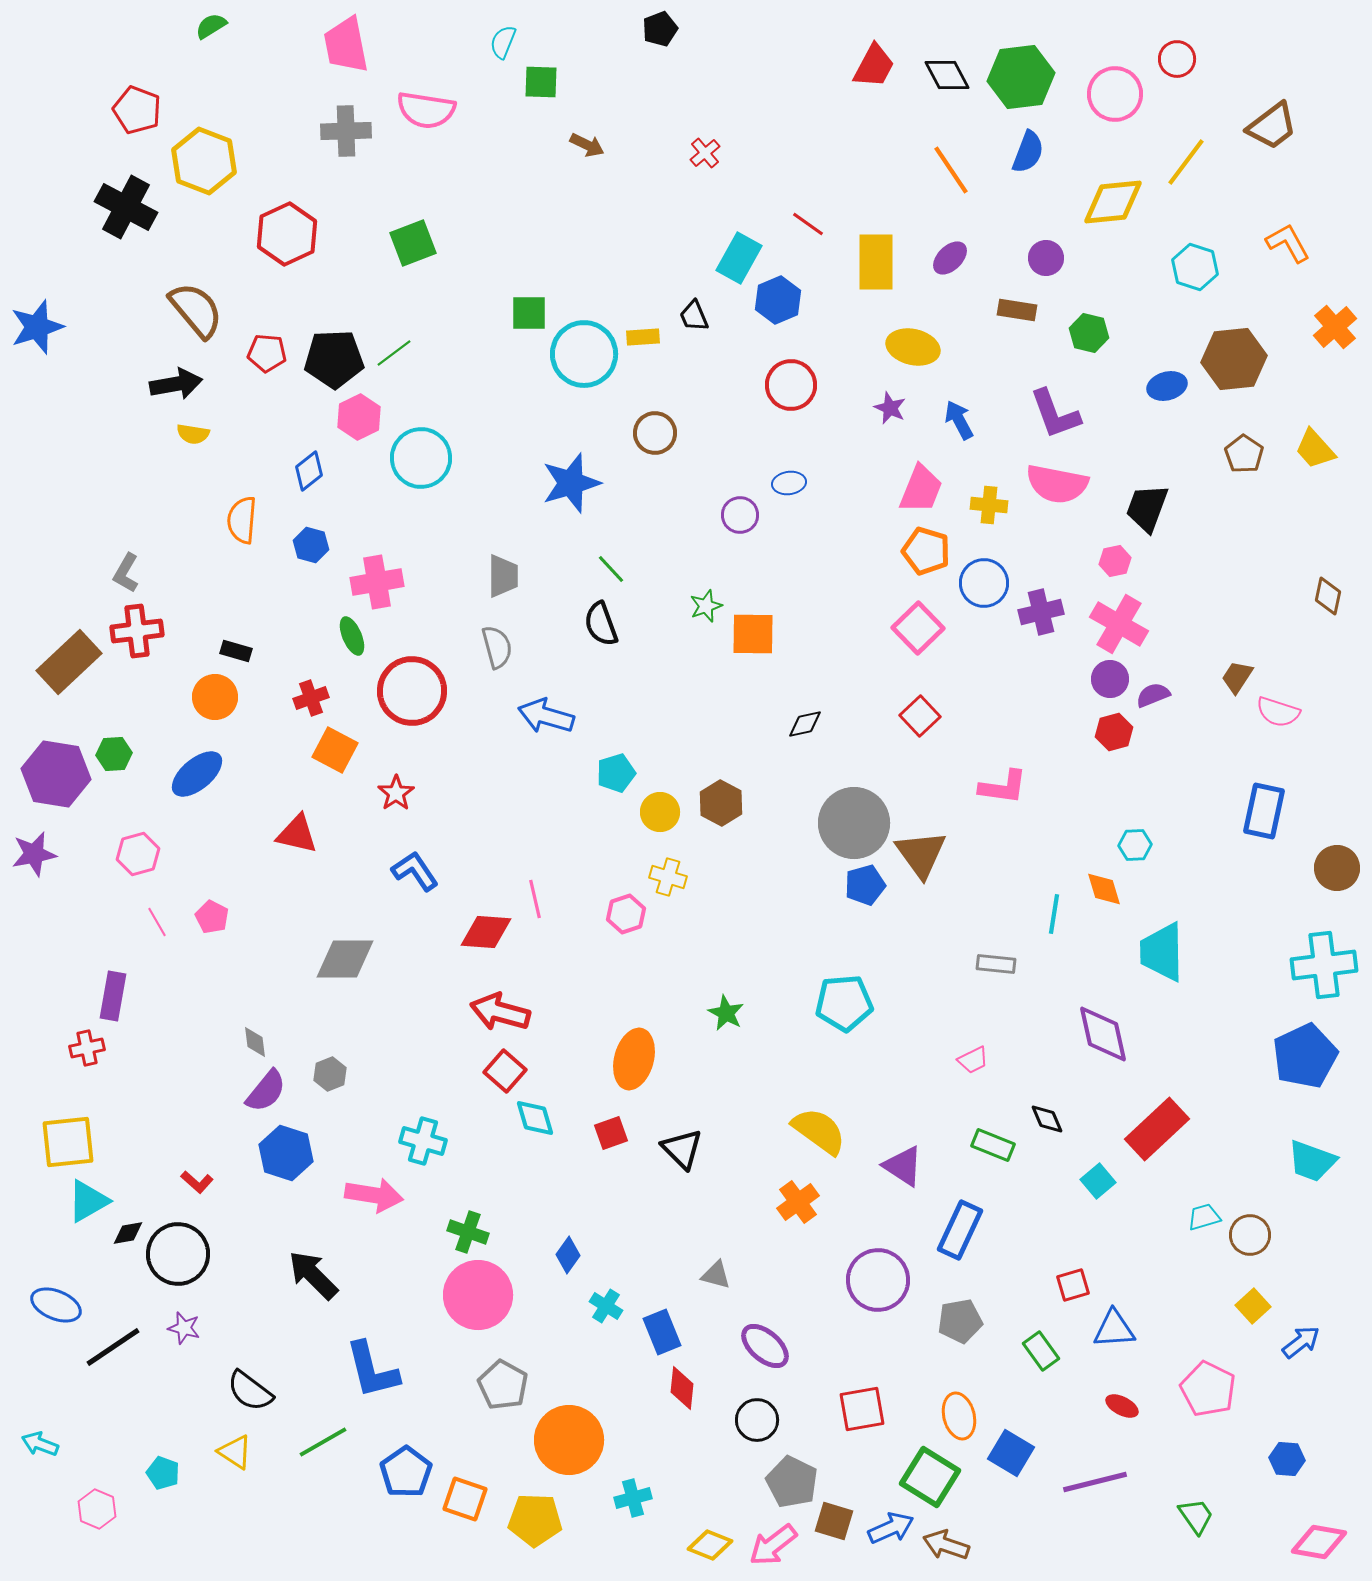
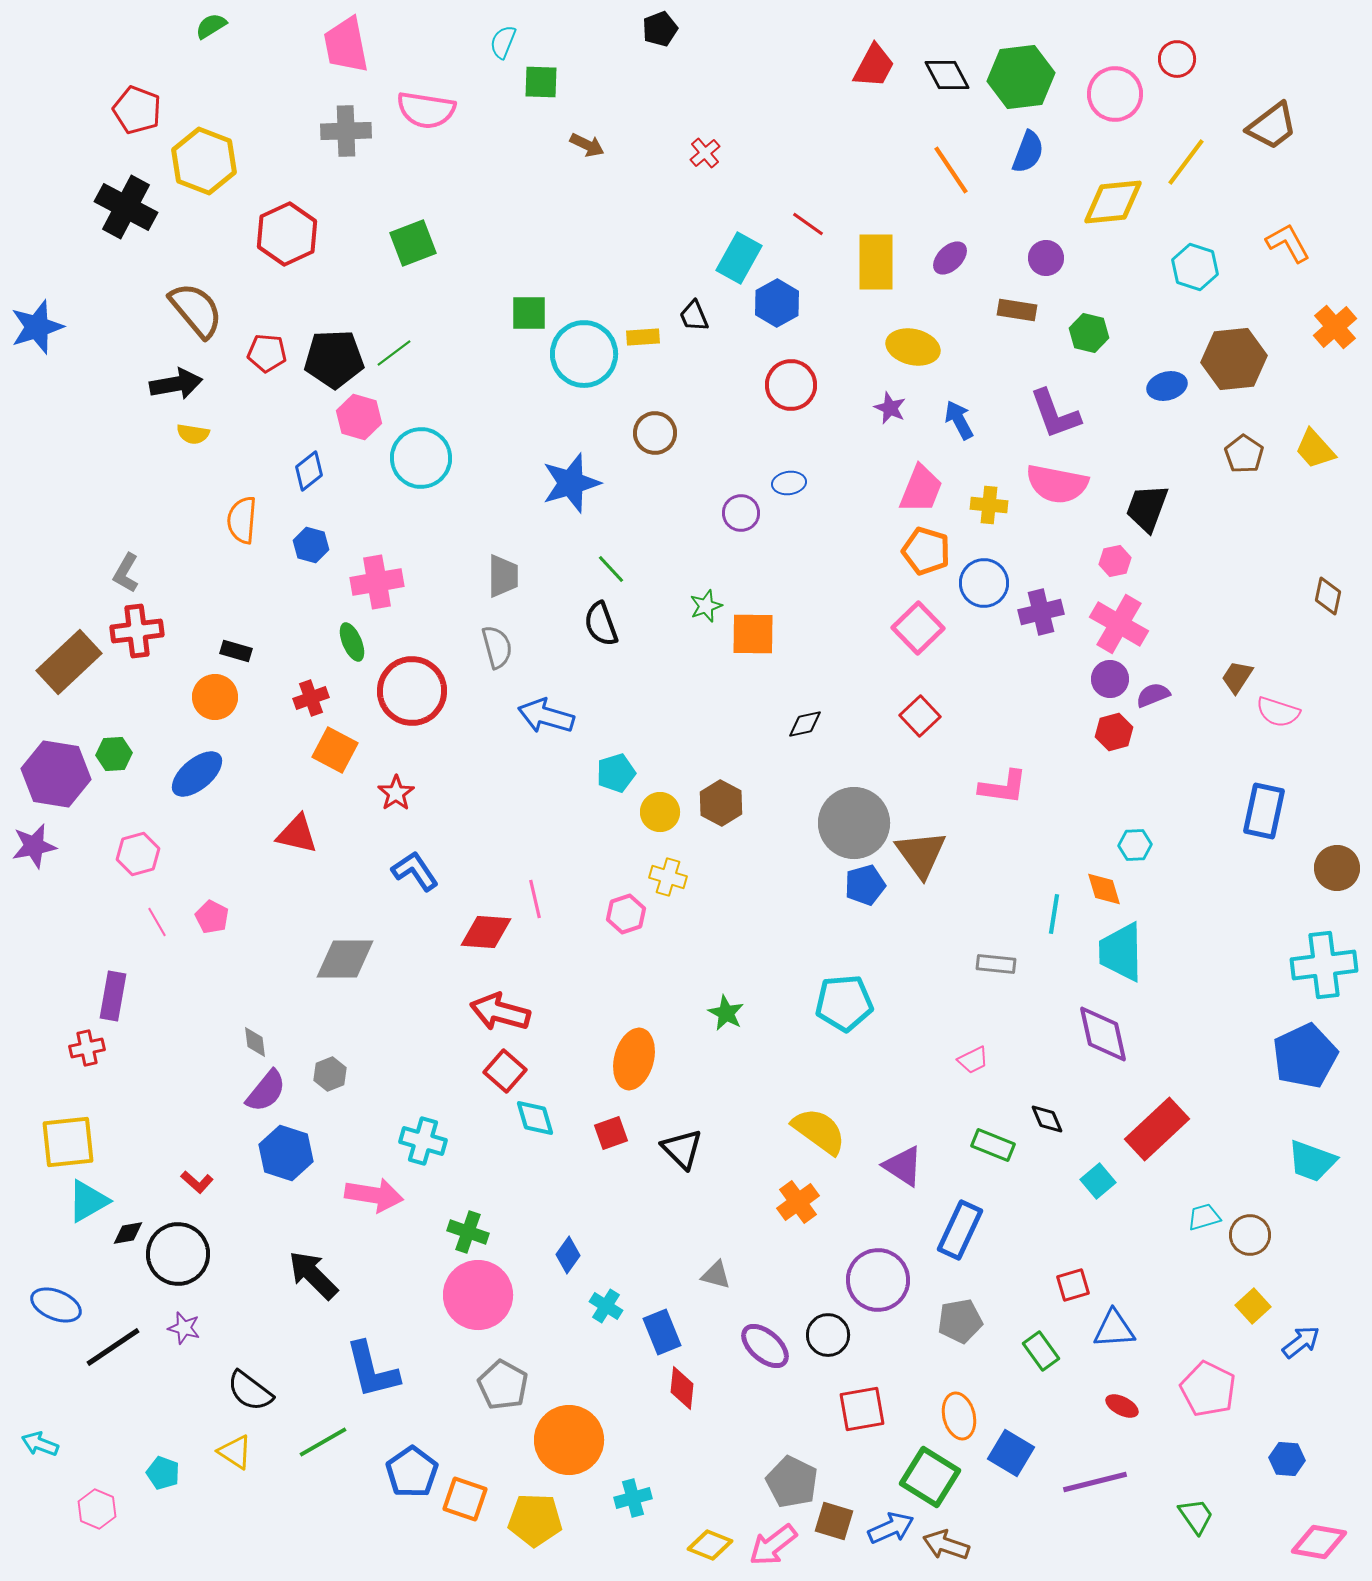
blue hexagon at (778, 300): moved 1 px left, 3 px down; rotated 6 degrees counterclockwise
pink hexagon at (359, 417): rotated 18 degrees counterclockwise
purple circle at (740, 515): moved 1 px right, 2 px up
green ellipse at (352, 636): moved 6 px down
purple star at (34, 854): moved 8 px up
cyan trapezoid at (1162, 952): moved 41 px left
black circle at (757, 1420): moved 71 px right, 85 px up
blue pentagon at (406, 1472): moved 6 px right
